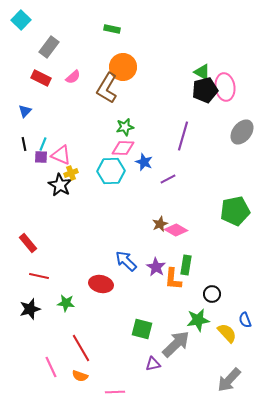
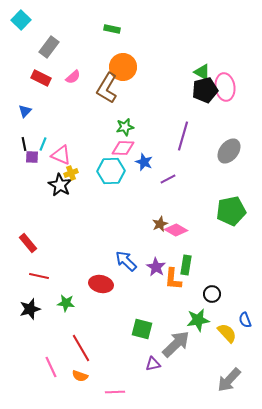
gray ellipse at (242, 132): moved 13 px left, 19 px down
purple square at (41, 157): moved 9 px left
green pentagon at (235, 211): moved 4 px left
